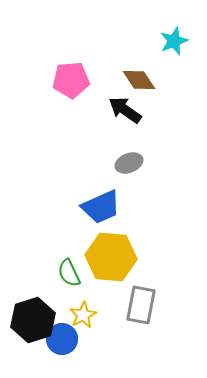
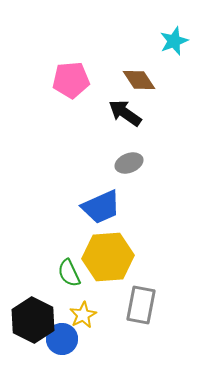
black arrow: moved 3 px down
yellow hexagon: moved 3 px left; rotated 9 degrees counterclockwise
black hexagon: rotated 15 degrees counterclockwise
